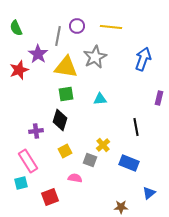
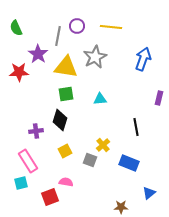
red star: moved 2 px down; rotated 18 degrees clockwise
pink semicircle: moved 9 px left, 4 px down
